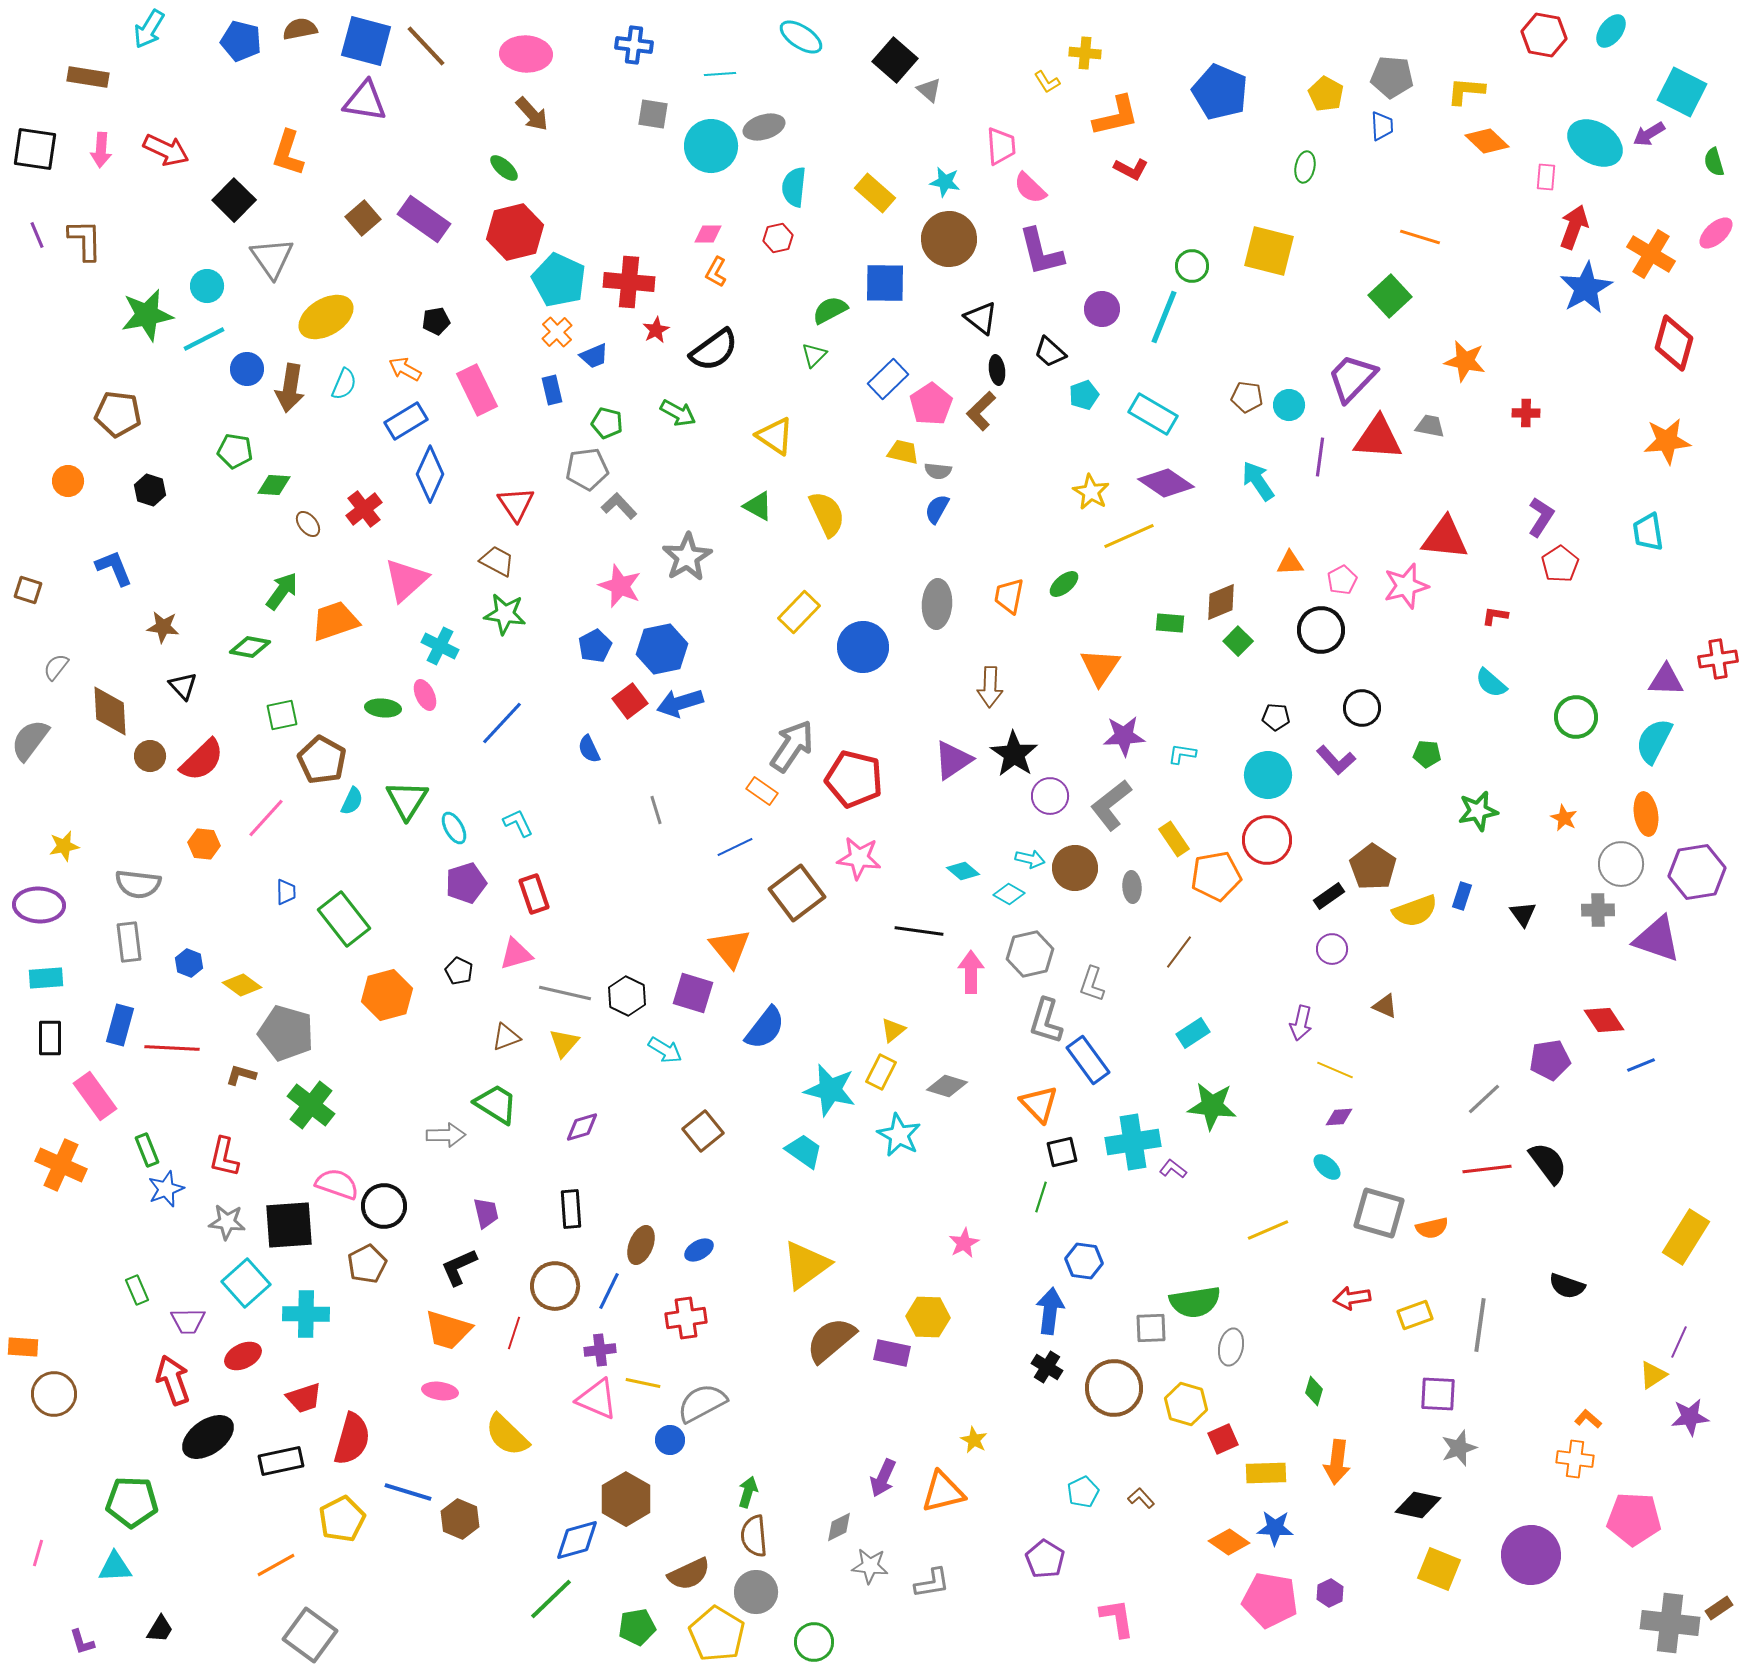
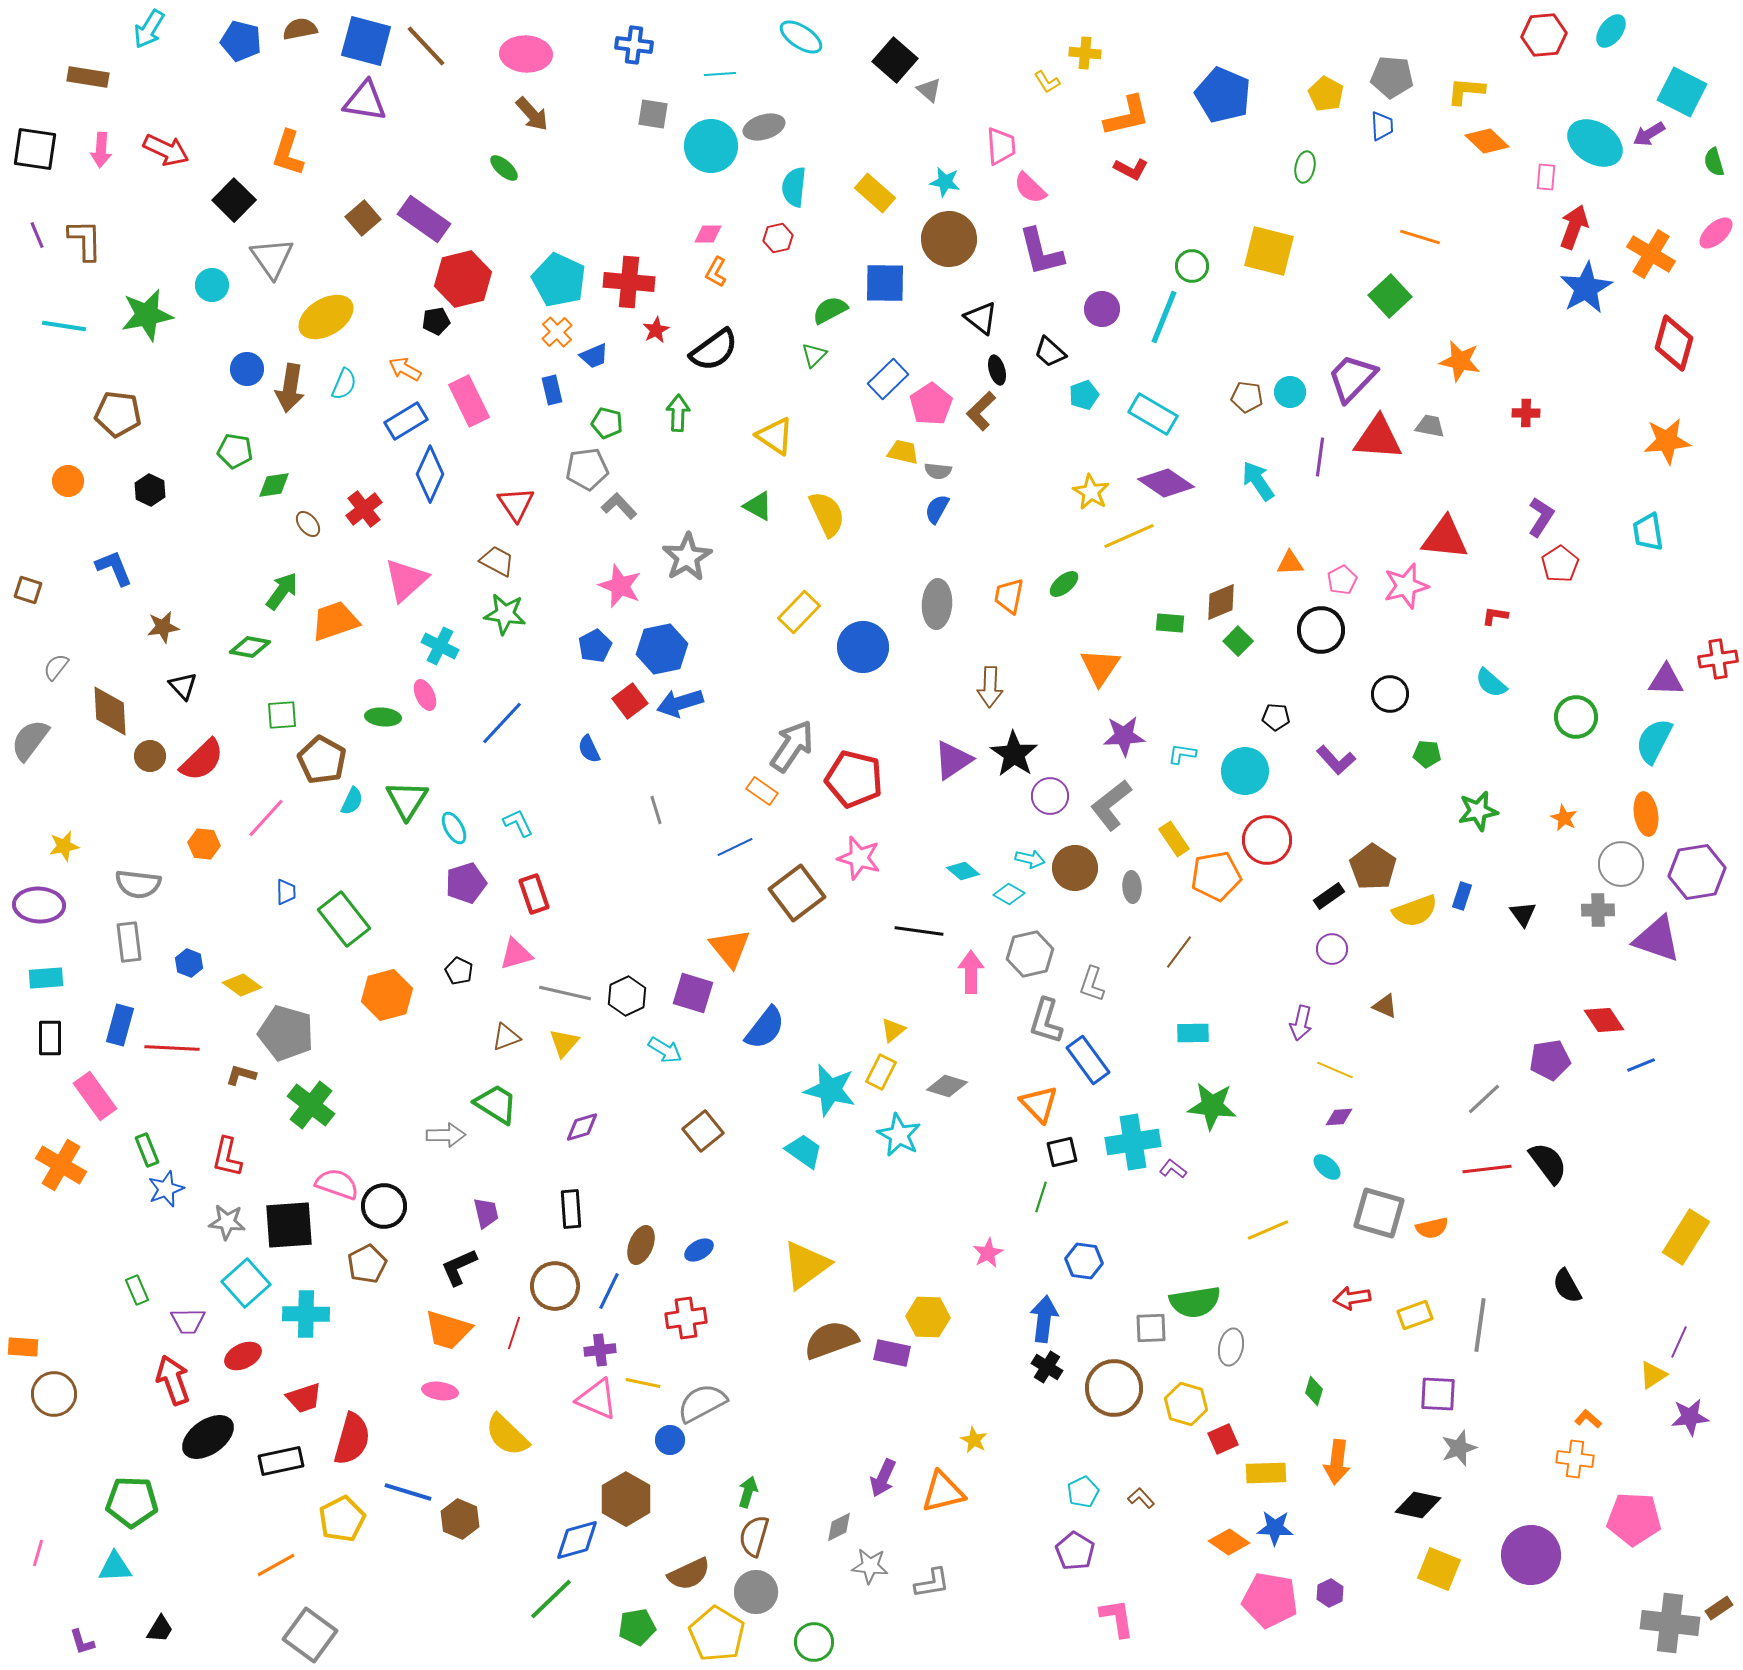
red hexagon at (1544, 35): rotated 15 degrees counterclockwise
blue pentagon at (1220, 92): moved 3 px right, 3 px down
orange L-shape at (1116, 116): moved 11 px right
red hexagon at (515, 232): moved 52 px left, 47 px down
cyan circle at (207, 286): moved 5 px right, 1 px up
cyan line at (204, 339): moved 140 px left, 13 px up; rotated 36 degrees clockwise
orange star at (1465, 361): moved 5 px left
black ellipse at (997, 370): rotated 8 degrees counterclockwise
pink rectangle at (477, 390): moved 8 px left, 11 px down
cyan circle at (1289, 405): moved 1 px right, 13 px up
green arrow at (678, 413): rotated 117 degrees counterclockwise
green diamond at (274, 485): rotated 12 degrees counterclockwise
black hexagon at (150, 490): rotated 8 degrees clockwise
brown star at (163, 627): rotated 16 degrees counterclockwise
green ellipse at (383, 708): moved 9 px down
black circle at (1362, 708): moved 28 px right, 14 px up
green square at (282, 715): rotated 8 degrees clockwise
cyan circle at (1268, 775): moved 23 px left, 4 px up
pink star at (859, 858): rotated 9 degrees clockwise
black hexagon at (627, 996): rotated 9 degrees clockwise
cyan rectangle at (1193, 1033): rotated 32 degrees clockwise
red L-shape at (224, 1157): moved 3 px right
orange cross at (61, 1165): rotated 6 degrees clockwise
pink star at (964, 1243): moved 24 px right, 10 px down
black semicircle at (1567, 1286): rotated 42 degrees clockwise
blue arrow at (1050, 1311): moved 6 px left, 8 px down
brown semicircle at (831, 1340): rotated 20 degrees clockwise
brown semicircle at (754, 1536): rotated 21 degrees clockwise
purple pentagon at (1045, 1559): moved 30 px right, 8 px up
